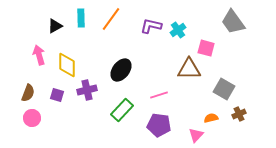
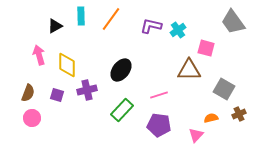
cyan rectangle: moved 2 px up
brown triangle: moved 1 px down
